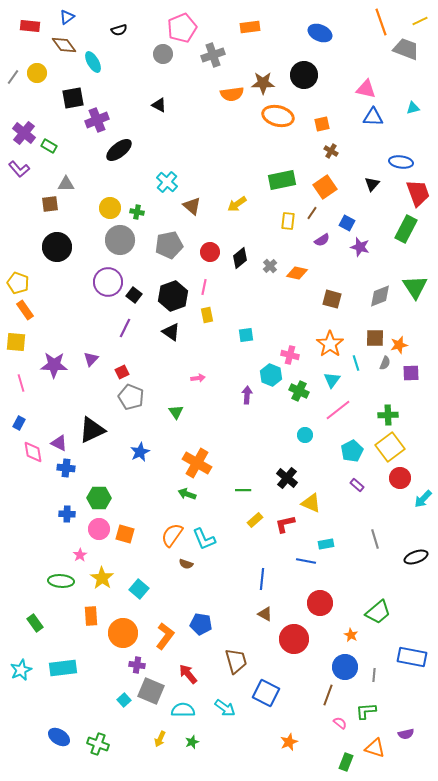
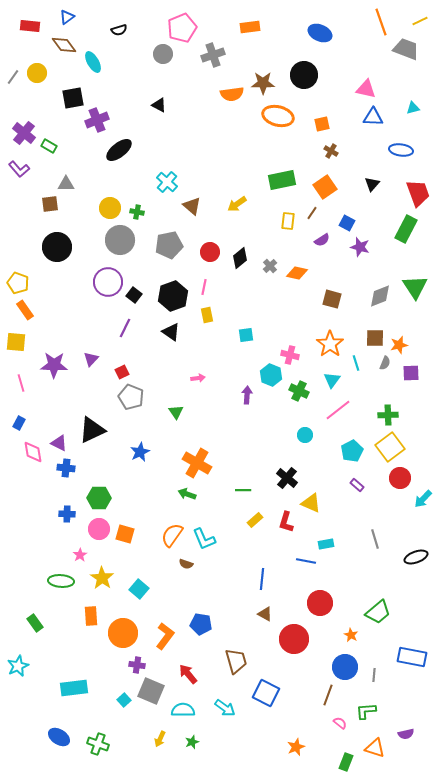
blue ellipse at (401, 162): moved 12 px up
red L-shape at (285, 524): moved 1 px right, 2 px up; rotated 60 degrees counterclockwise
cyan rectangle at (63, 668): moved 11 px right, 20 px down
cyan star at (21, 670): moved 3 px left, 4 px up
orange star at (289, 742): moved 7 px right, 5 px down
